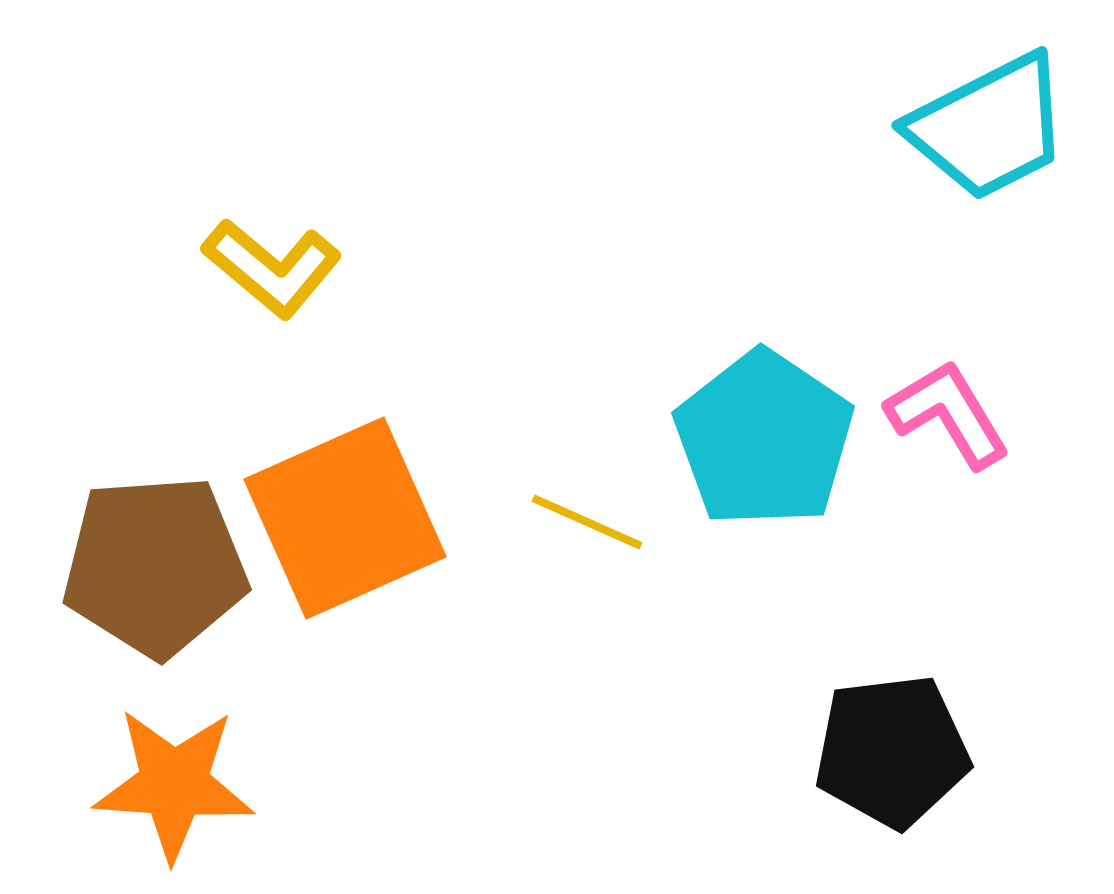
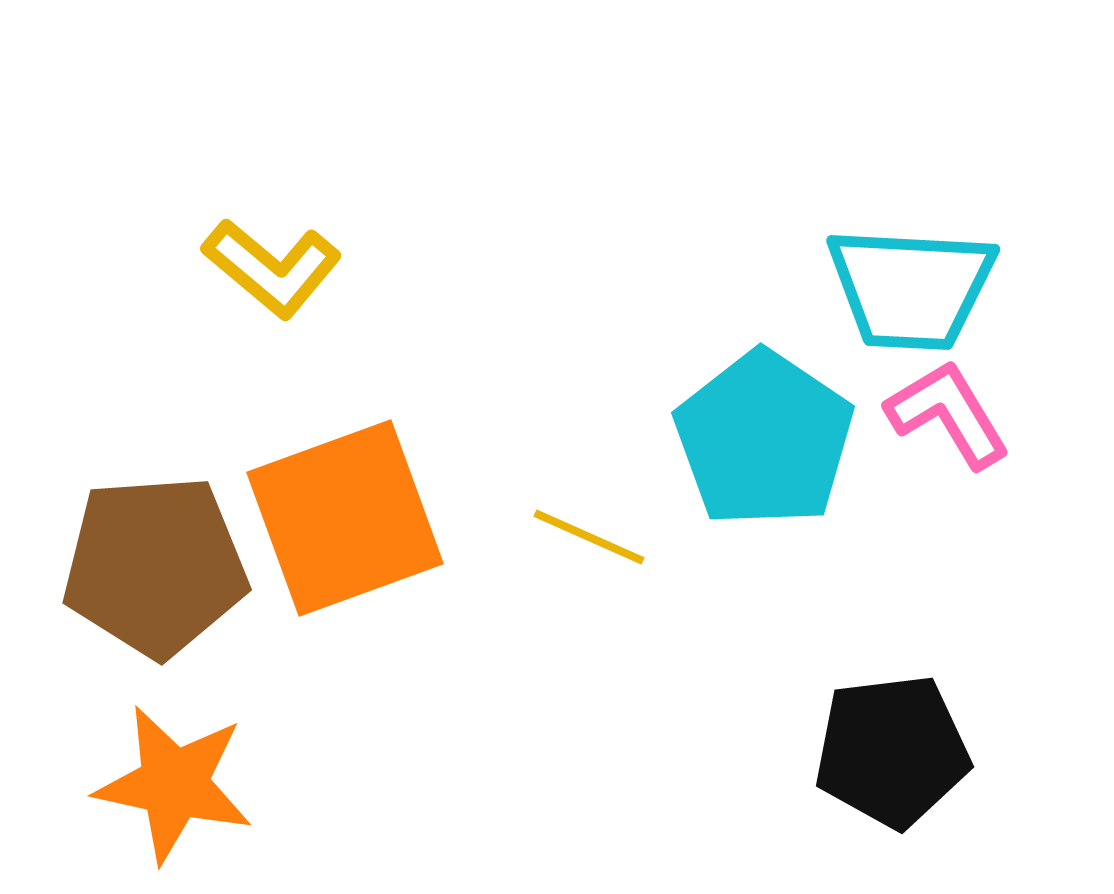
cyan trapezoid: moved 78 px left, 161 px down; rotated 30 degrees clockwise
orange square: rotated 4 degrees clockwise
yellow line: moved 2 px right, 15 px down
orange star: rotated 8 degrees clockwise
